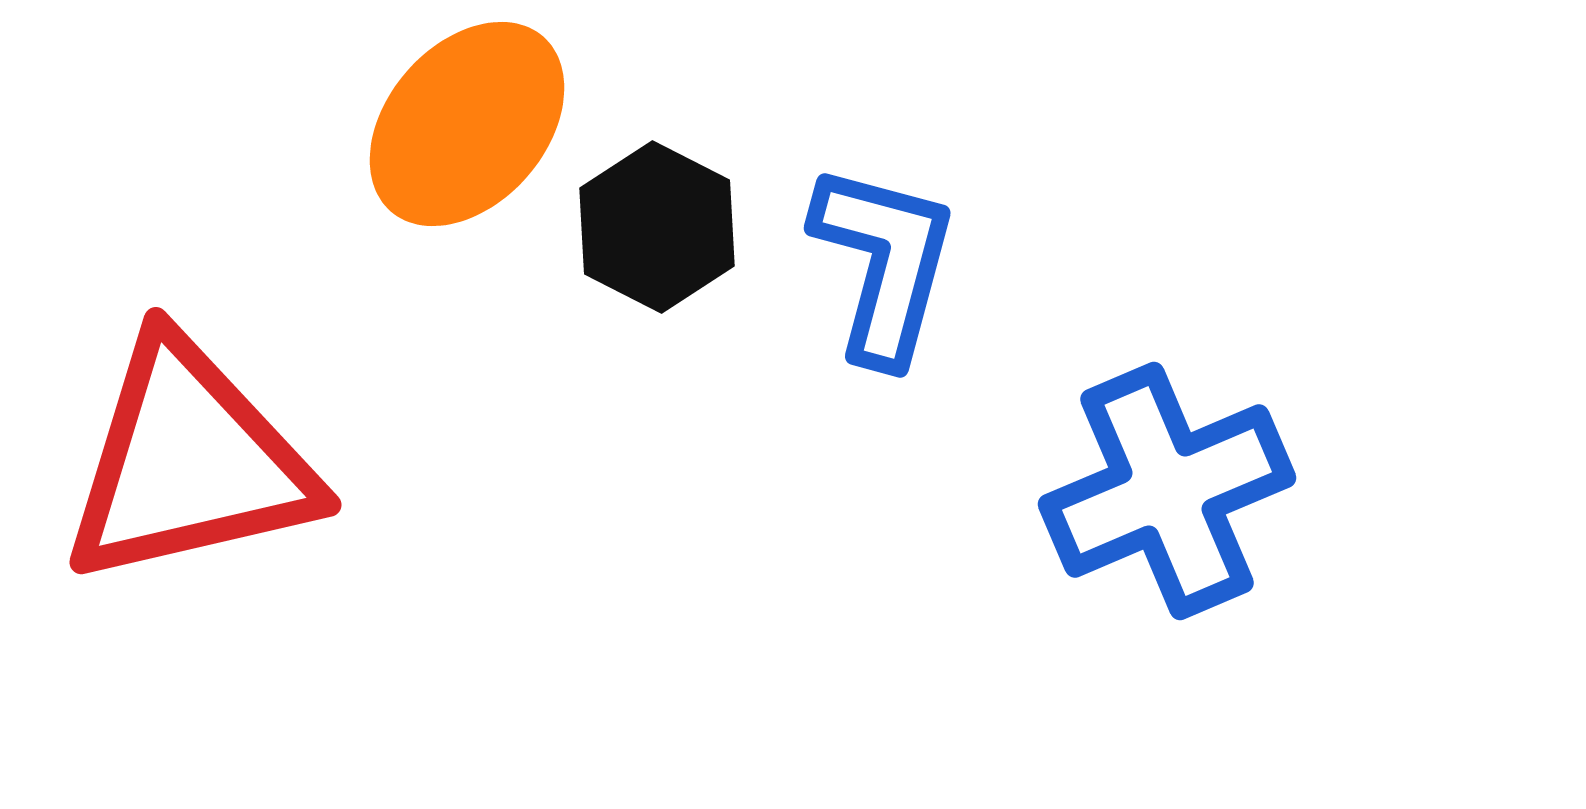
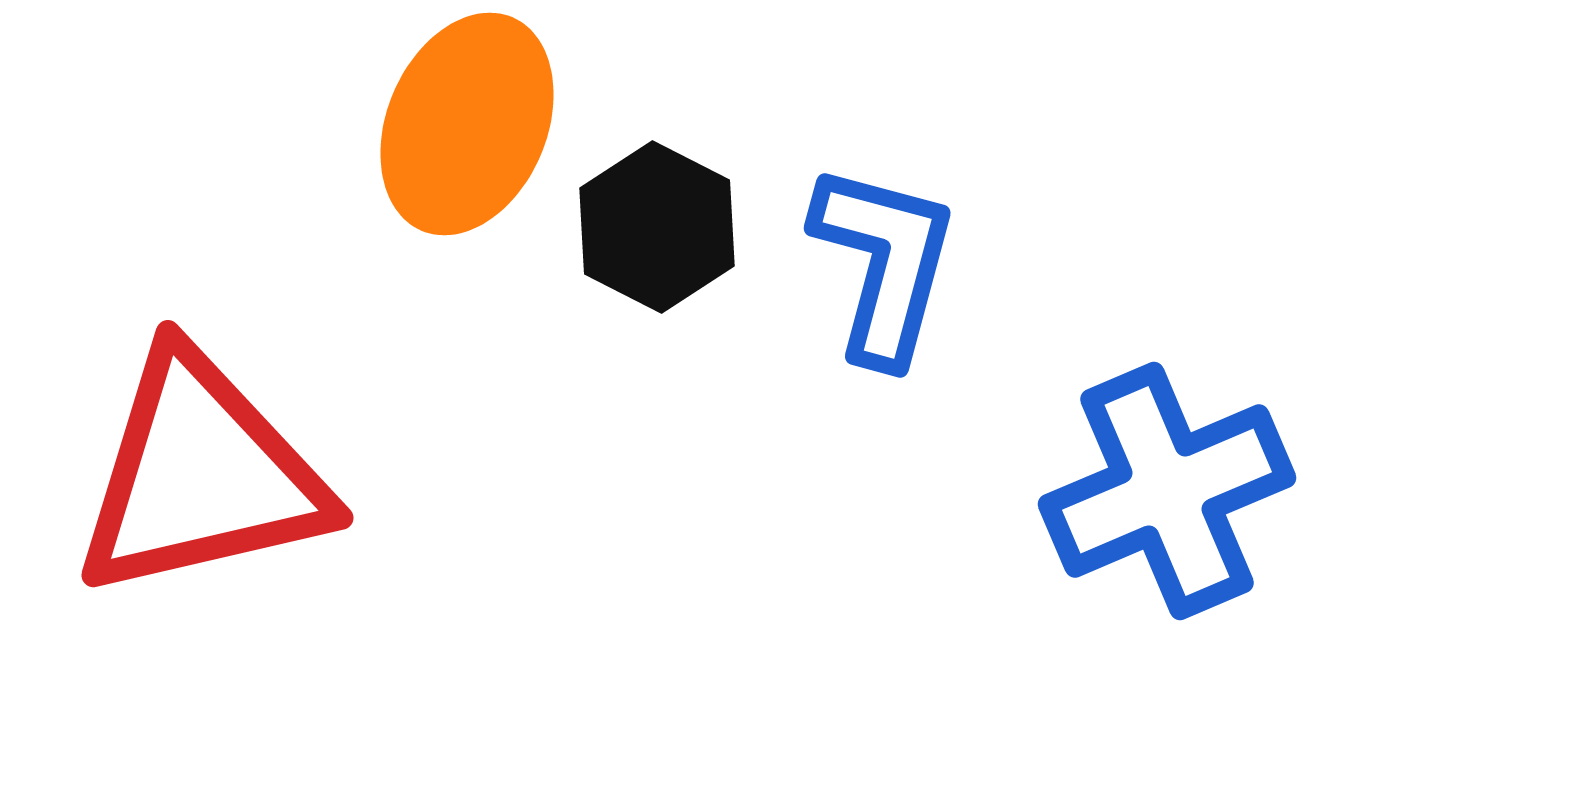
orange ellipse: rotated 18 degrees counterclockwise
red triangle: moved 12 px right, 13 px down
